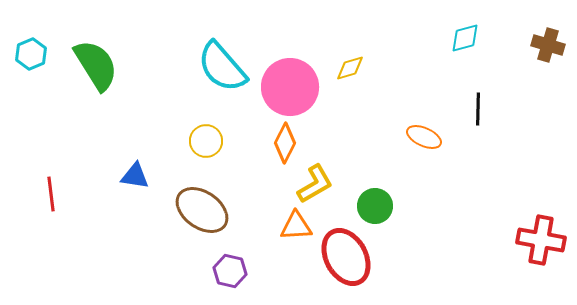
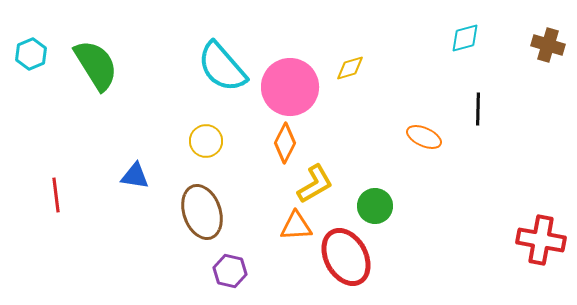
red line: moved 5 px right, 1 px down
brown ellipse: moved 2 px down; rotated 36 degrees clockwise
